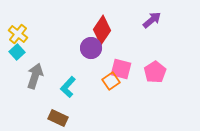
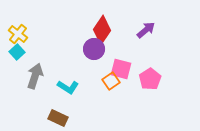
purple arrow: moved 6 px left, 10 px down
purple circle: moved 3 px right, 1 px down
pink pentagon: moved 5 px left, 7 px down
cyan L-shape: rotated 100 degrees counterclockwise
